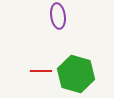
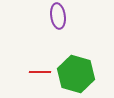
red line: moved 1 px left, 1 px down
